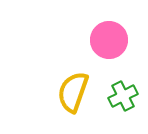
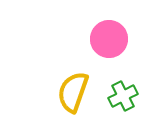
pink circle: moved 1 px up
